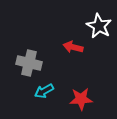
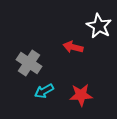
gray cross: rotated 20 degrees clockwise
red star: moved 4 px up
